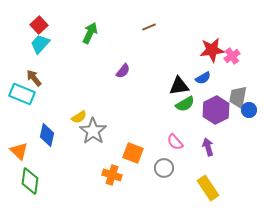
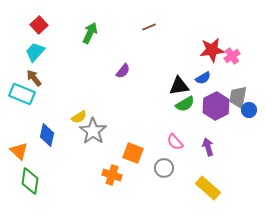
cyan trapezoid: moved 5 px left, 8 px down
purple hexagon: moved 4 px up
yellow rectangle: rotated 15 degrees counterclockwise
